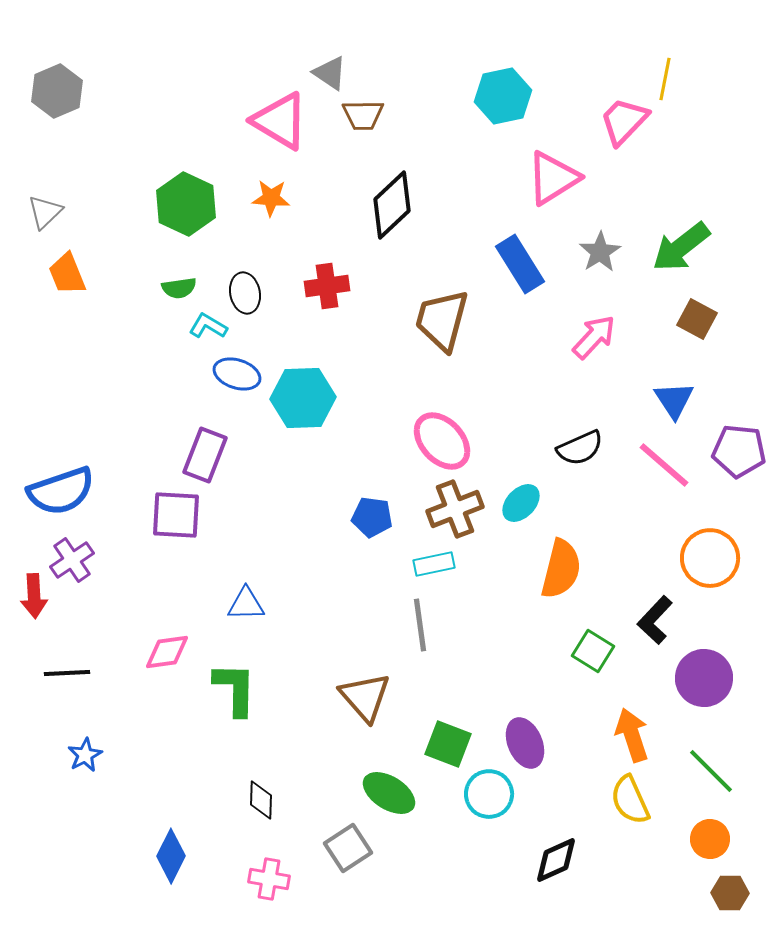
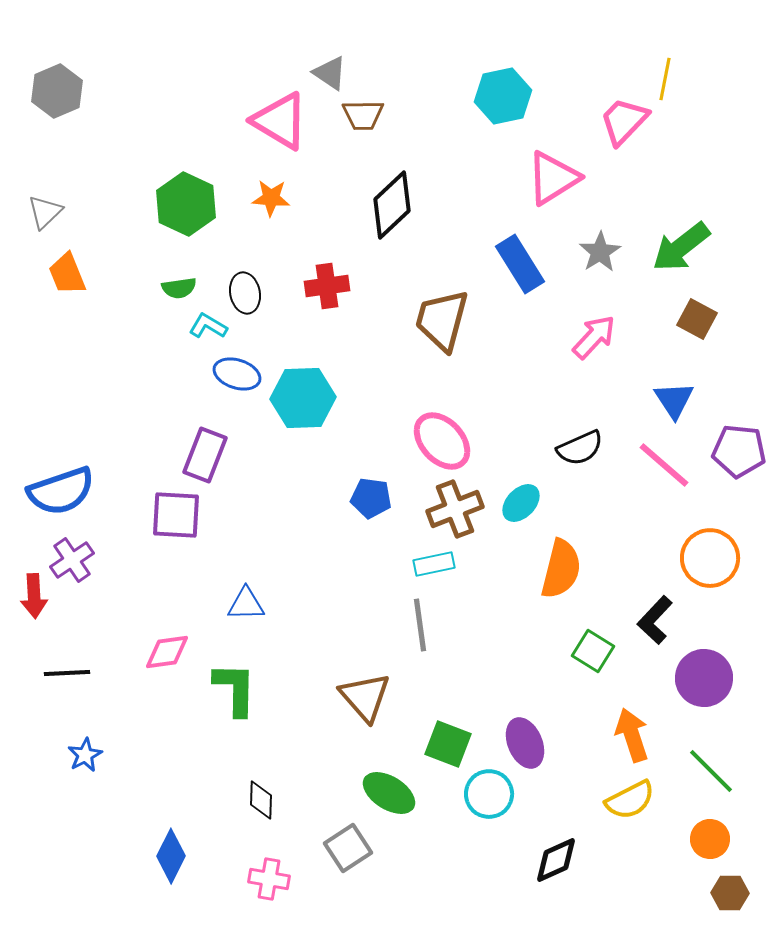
blue pentagon at (372, 517): moved 1 px left, 19 px up
yellow semicircle at (630, 800): rotated 93 degrees counterclockwise
